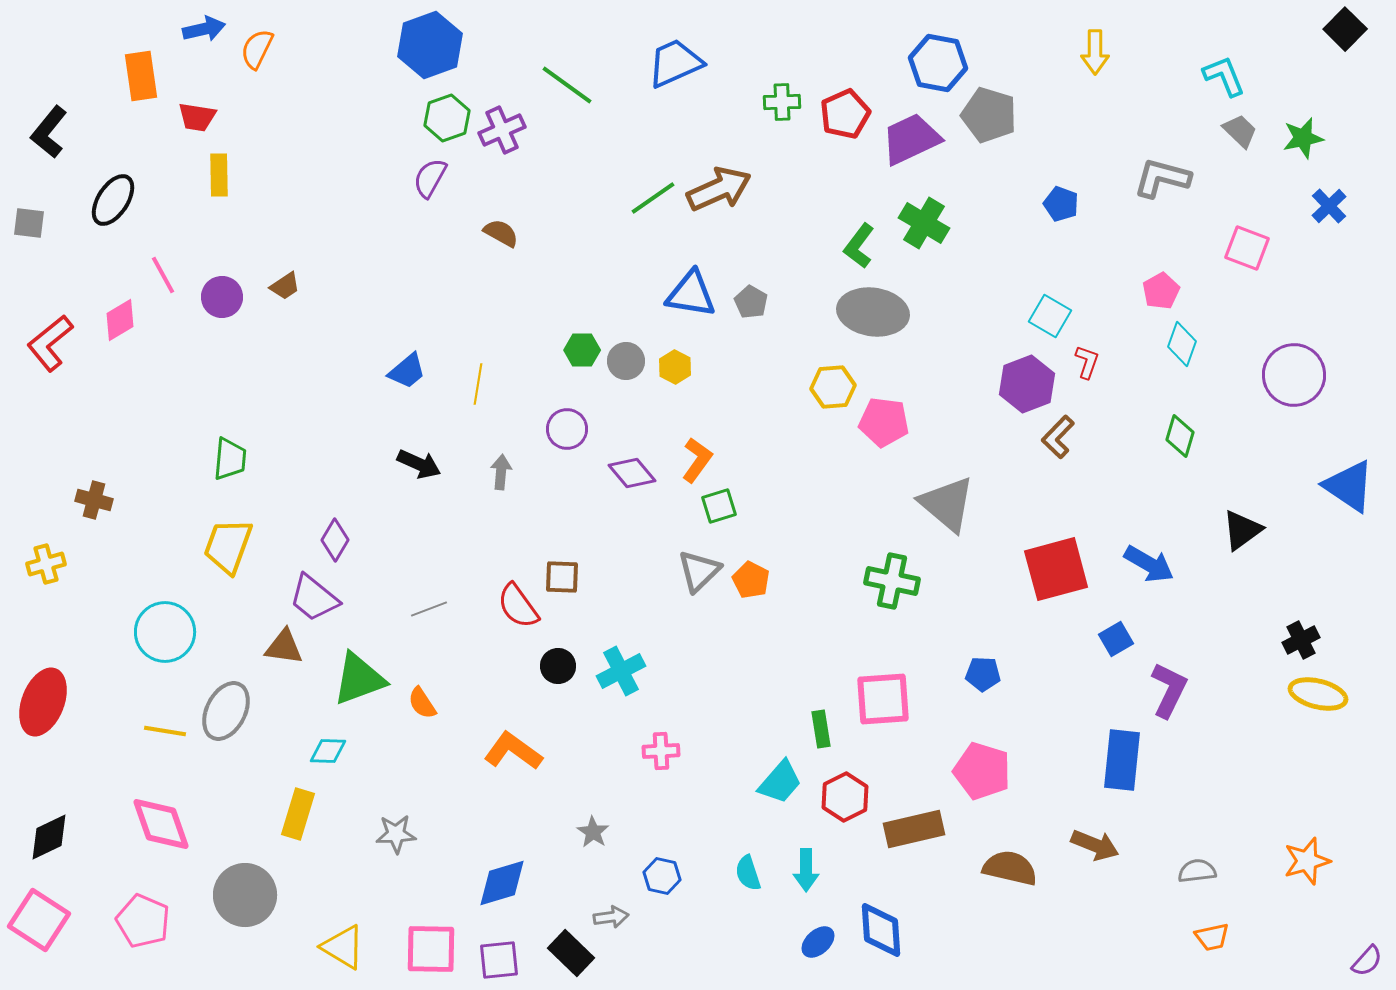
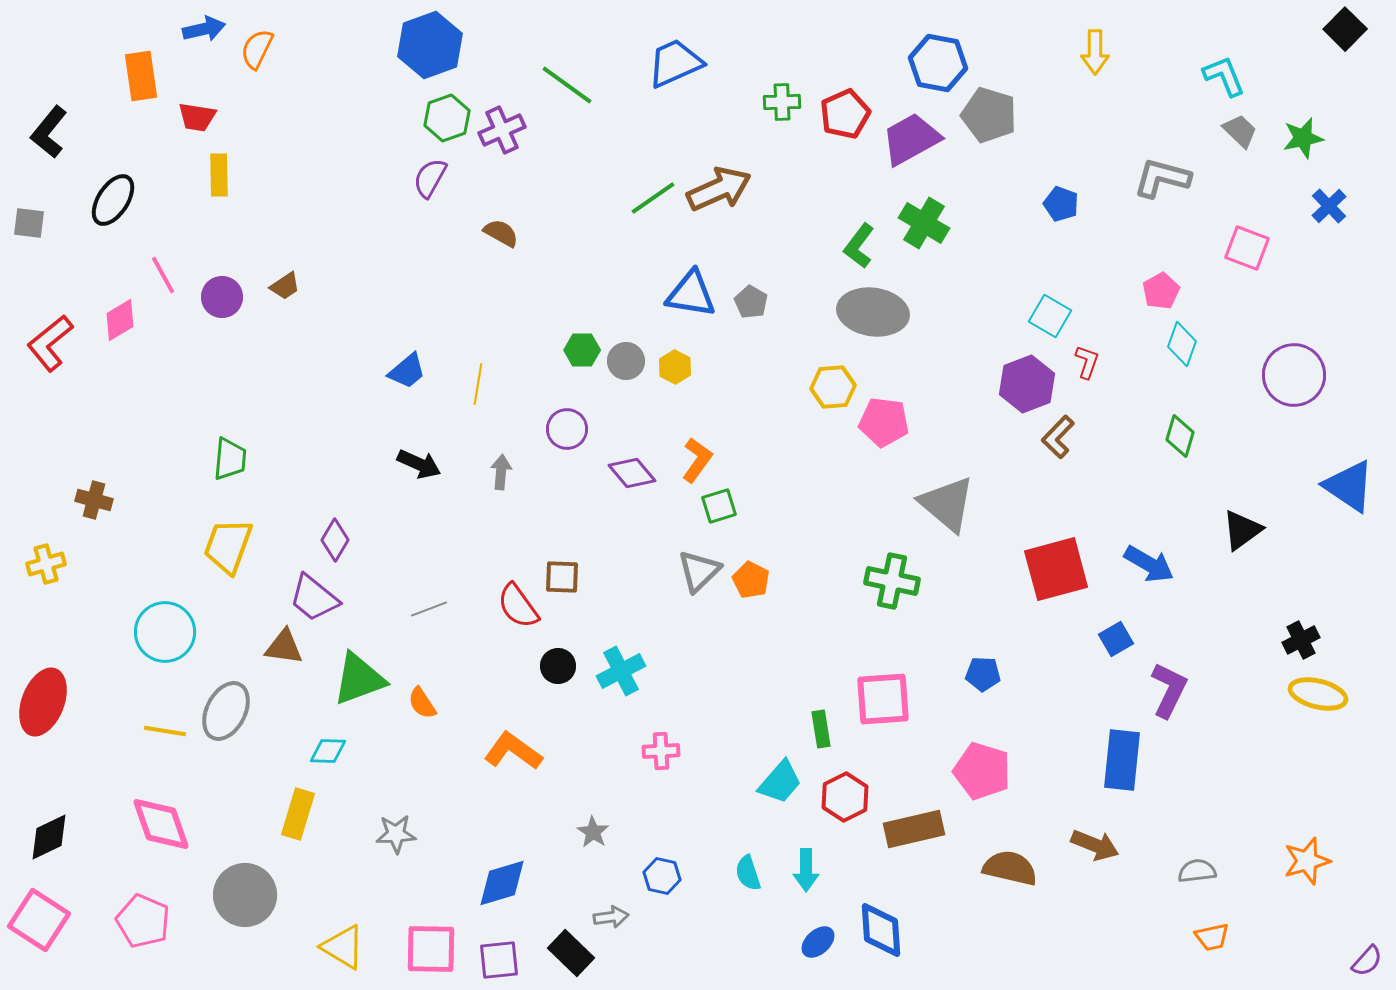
purple trapezoid at (911, 139): rotated 4 degrees counterclockwise
